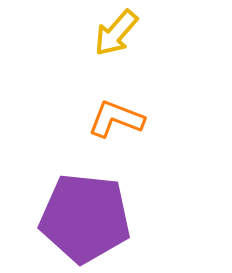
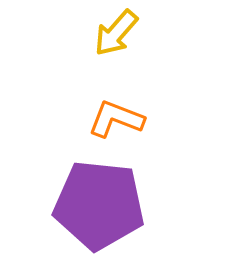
purple pentagon: moved 14 px right, 13 px up
